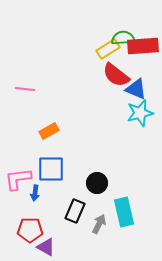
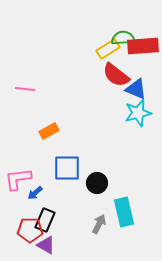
cyan star: moved 2 px left
blue square: moved 16 px right, 1 px up
blue arrow: rotated 42 degrees clockwise
black rectangle: moved 30 px left, 9 px down
purple triangle: moved 2 px up
